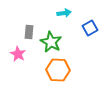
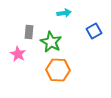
blue square: moved 4 px right, 3 px down
